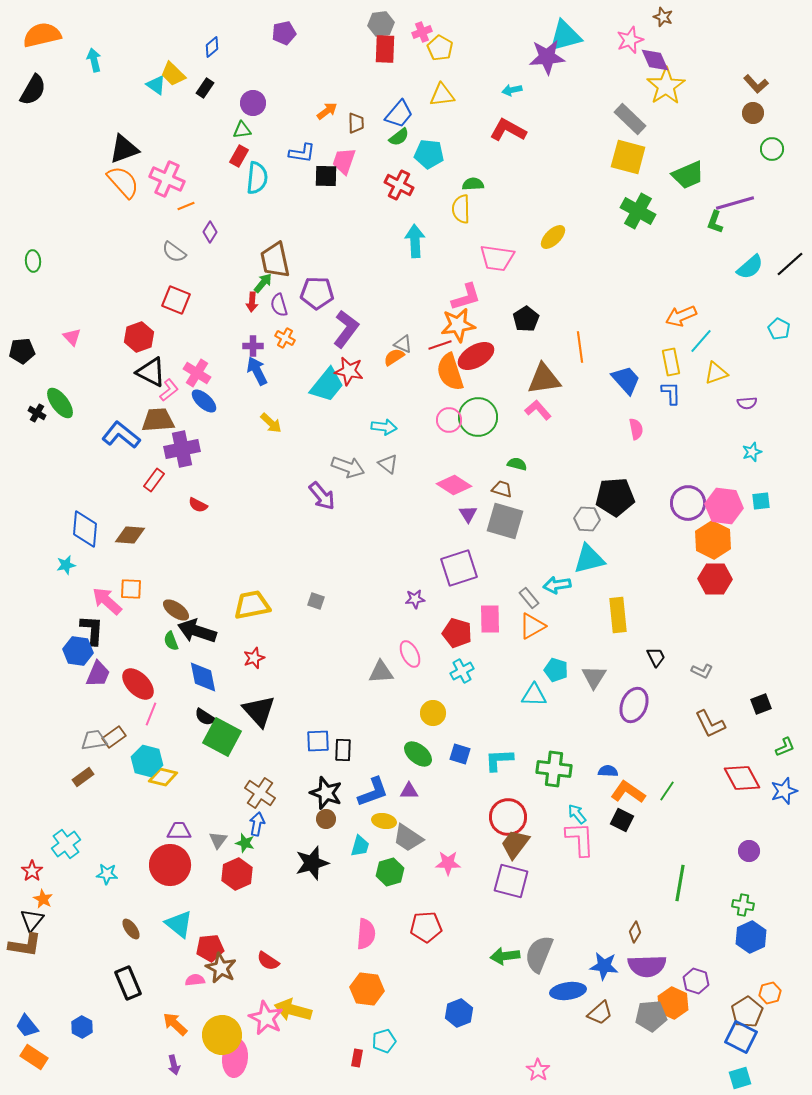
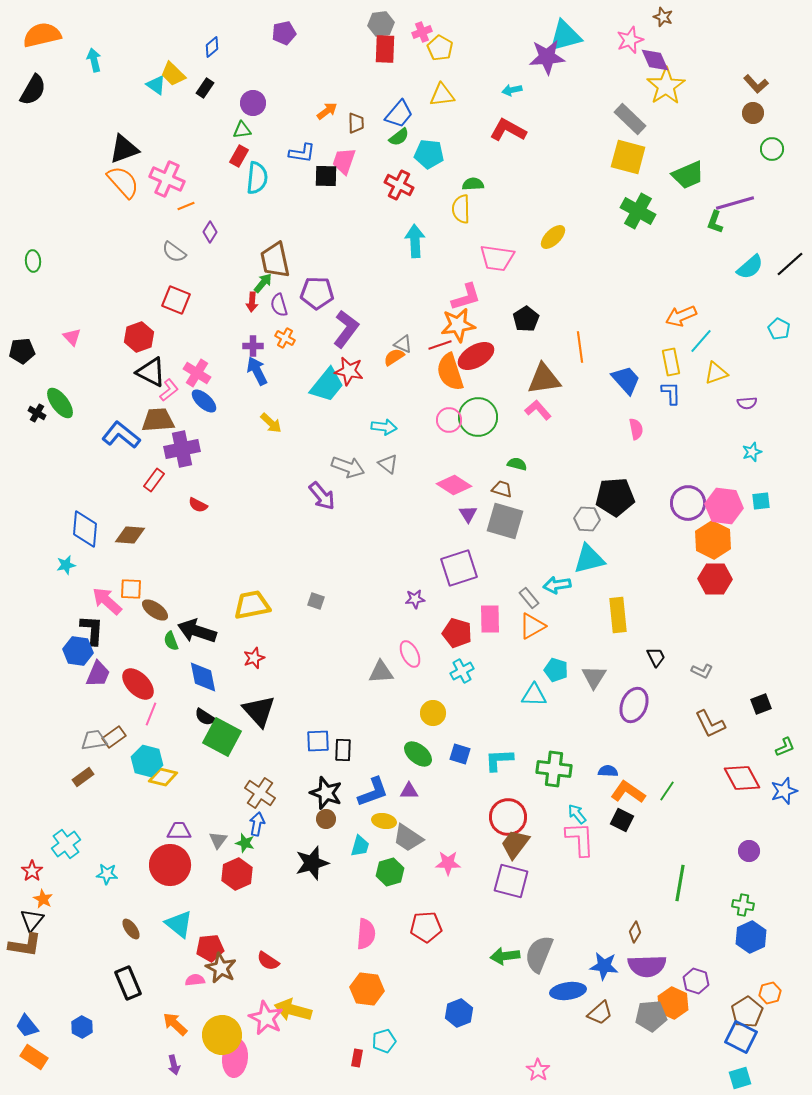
brown ellipse at (176, 610): moved 21 px left
